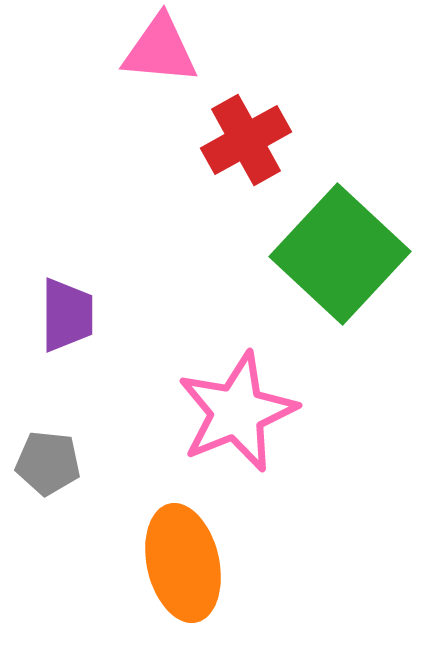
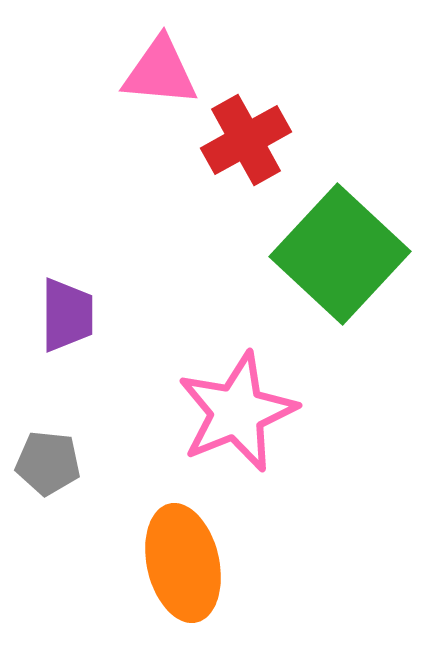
pink triangle: moved 22 px down
